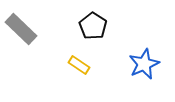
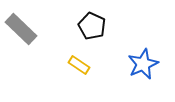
black pentagon: moved 1 px left; rotated 8 degrees counterclockwise
blue star: moved 1 px left
